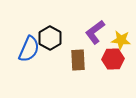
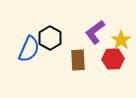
yellow star: rotated 30 degrees clockwise
